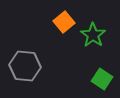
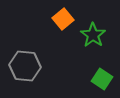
orange square: moved 1 px left, 3 px up
